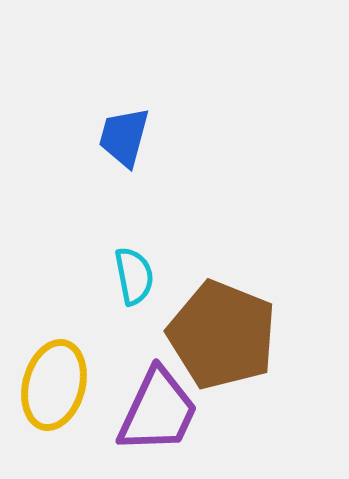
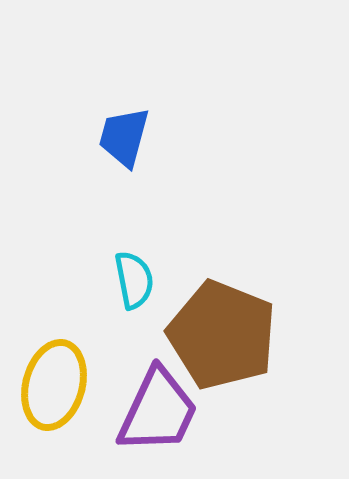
cyan semicircle: moved 4 px down
